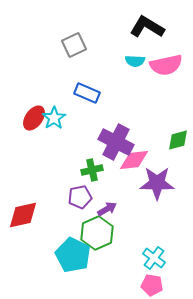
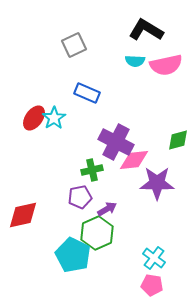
black L-shape: moved 1 px left, 3 px down
